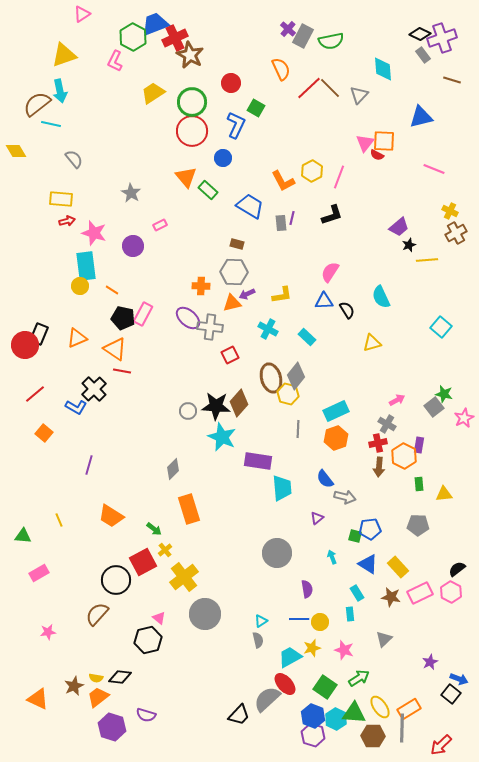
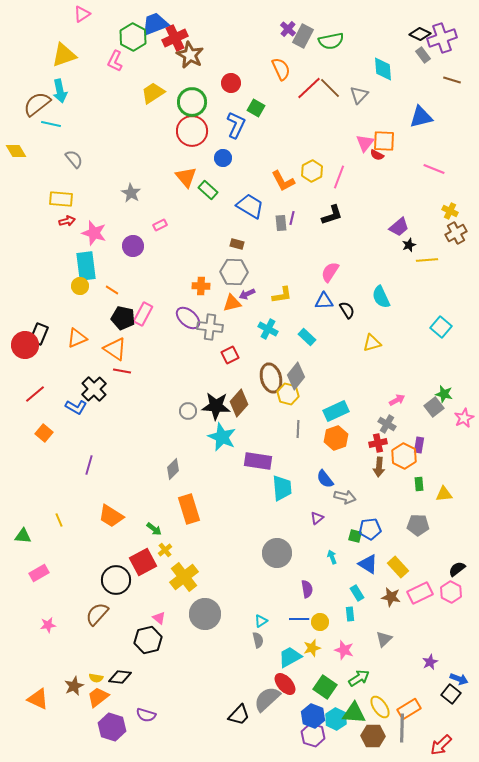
pink star at (48, 632): moved 7 px up
